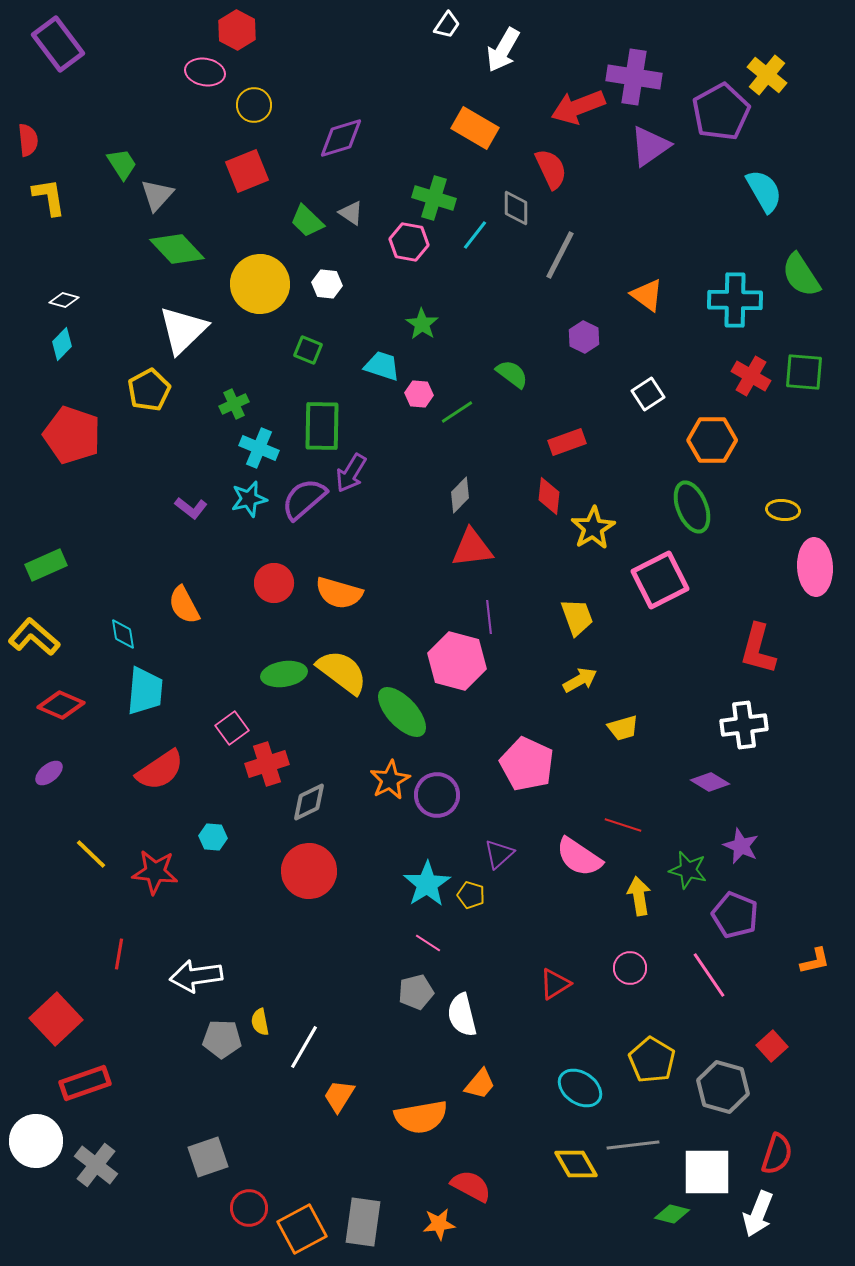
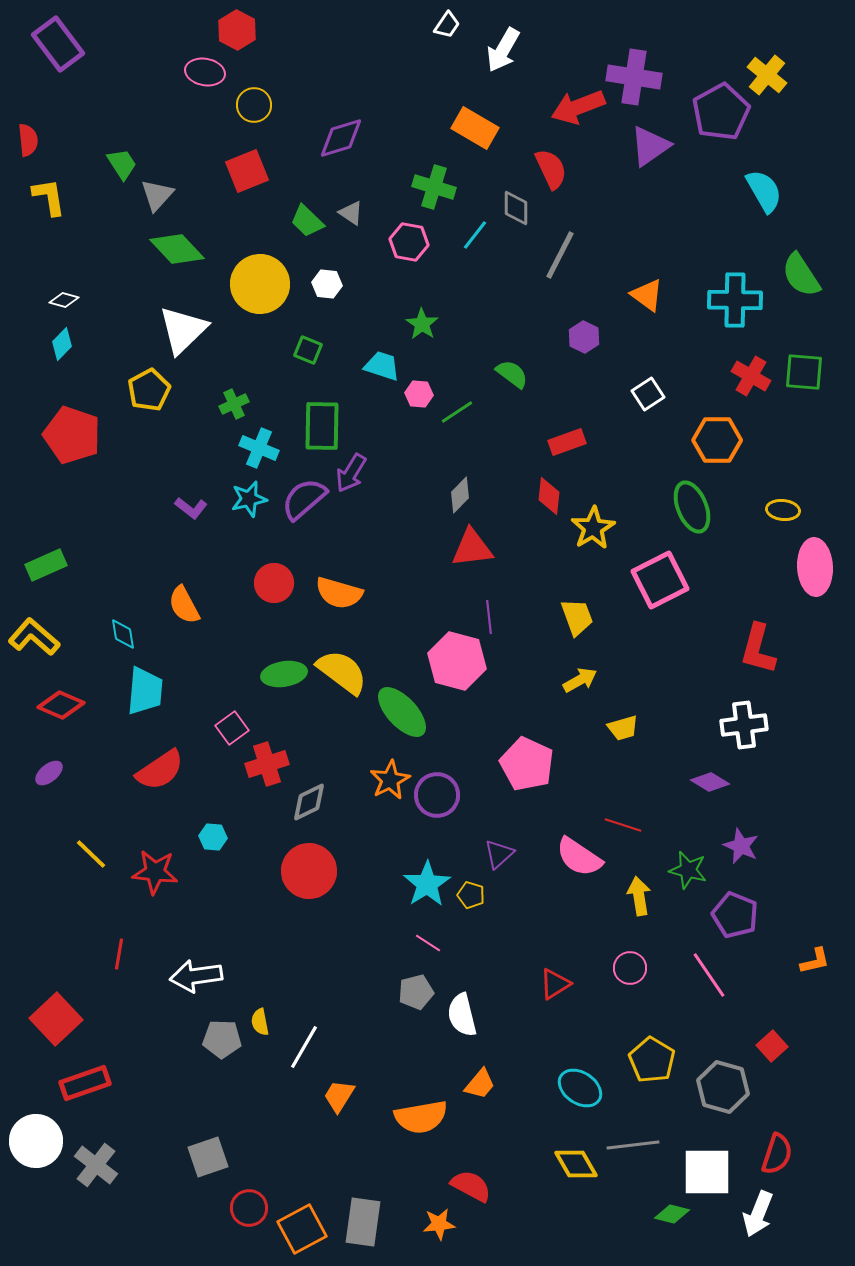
green cross at (434, 198): moved 11 px up
orange hexagon at (712, 440): moved 5 px right
